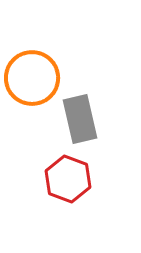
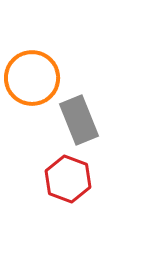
gray rectangle: moved 1 px left, 1 px down; rotated 9 degrees counterclockwise
